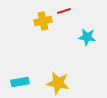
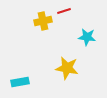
yellow star: moved 9 px right, 15 px up
